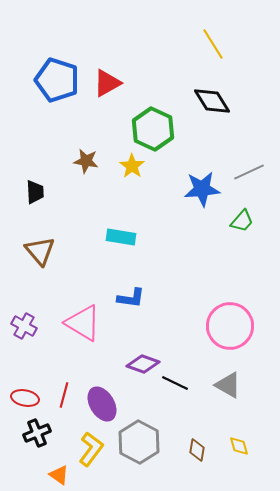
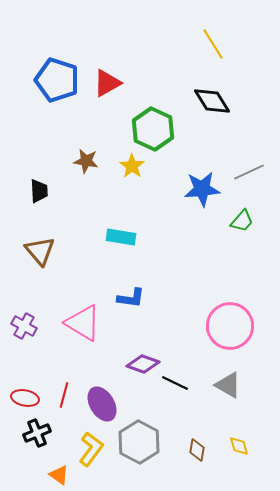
black trapezoid: moved 4 px right, 1 px up
